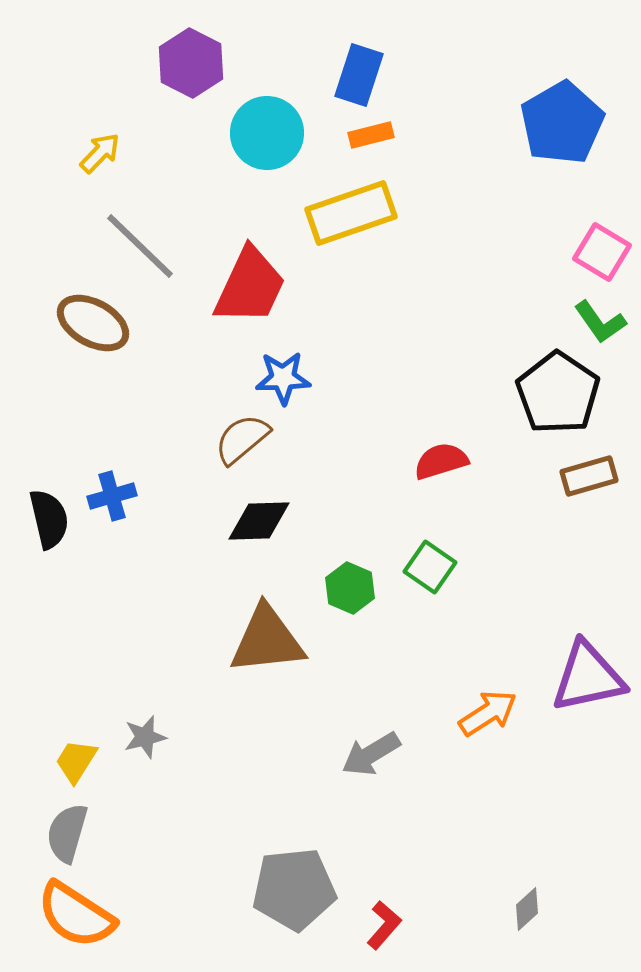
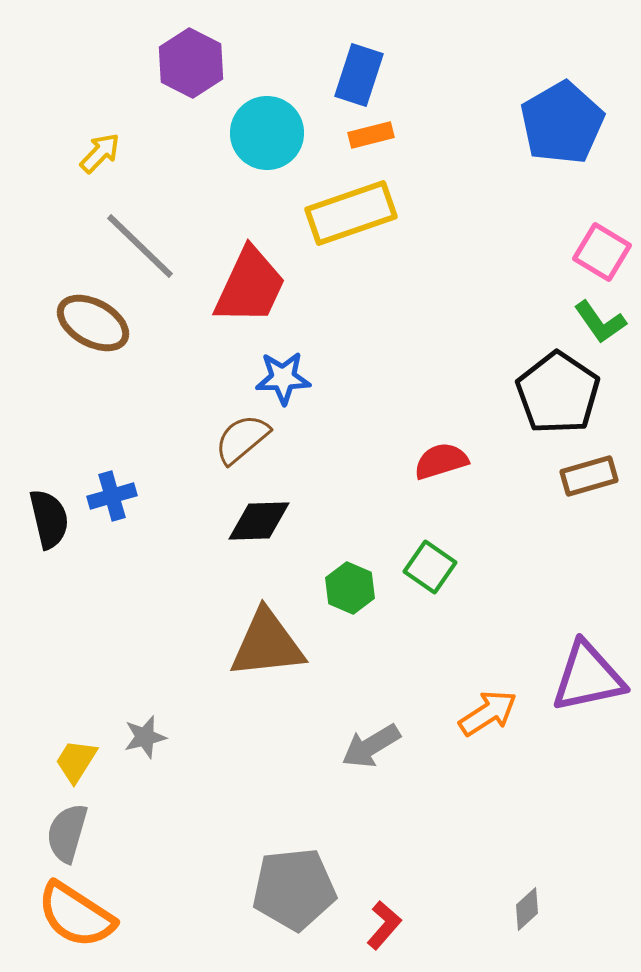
brown triangle: moved 4 px down
gray arrow: moved 8 px up
